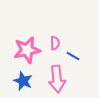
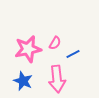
pink semicircle: rotated 32 degrees clockwise
pink star: moved 1 px right, 1 px up
blue line: moved 2 px up; rotated 56 degrees counterclockwise
